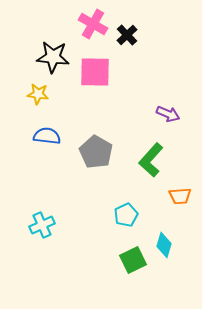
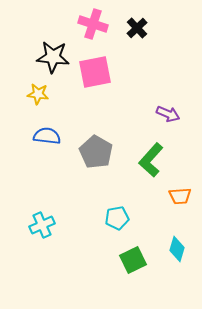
pink cross: rotated 12 degrees counterclockwise
black cross: moved 10 px right, 7 px up
pink square: rotated 12 degrees counterclockwise
cyan pentagon: moved 9 px left, 3 px down; rotated 15 degrees clockwise
cyan diamond: moved 13 px right, 4 px down
